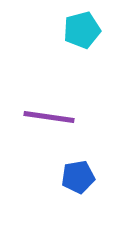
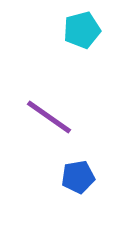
purple line: rotated 27 degrees clockwise
